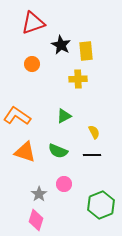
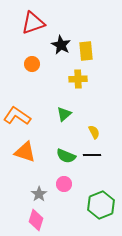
green triangle: moved 2 px up; rotated 14 degrees counterclockwise
green semicircle: moved 8 px right, 5 px down
